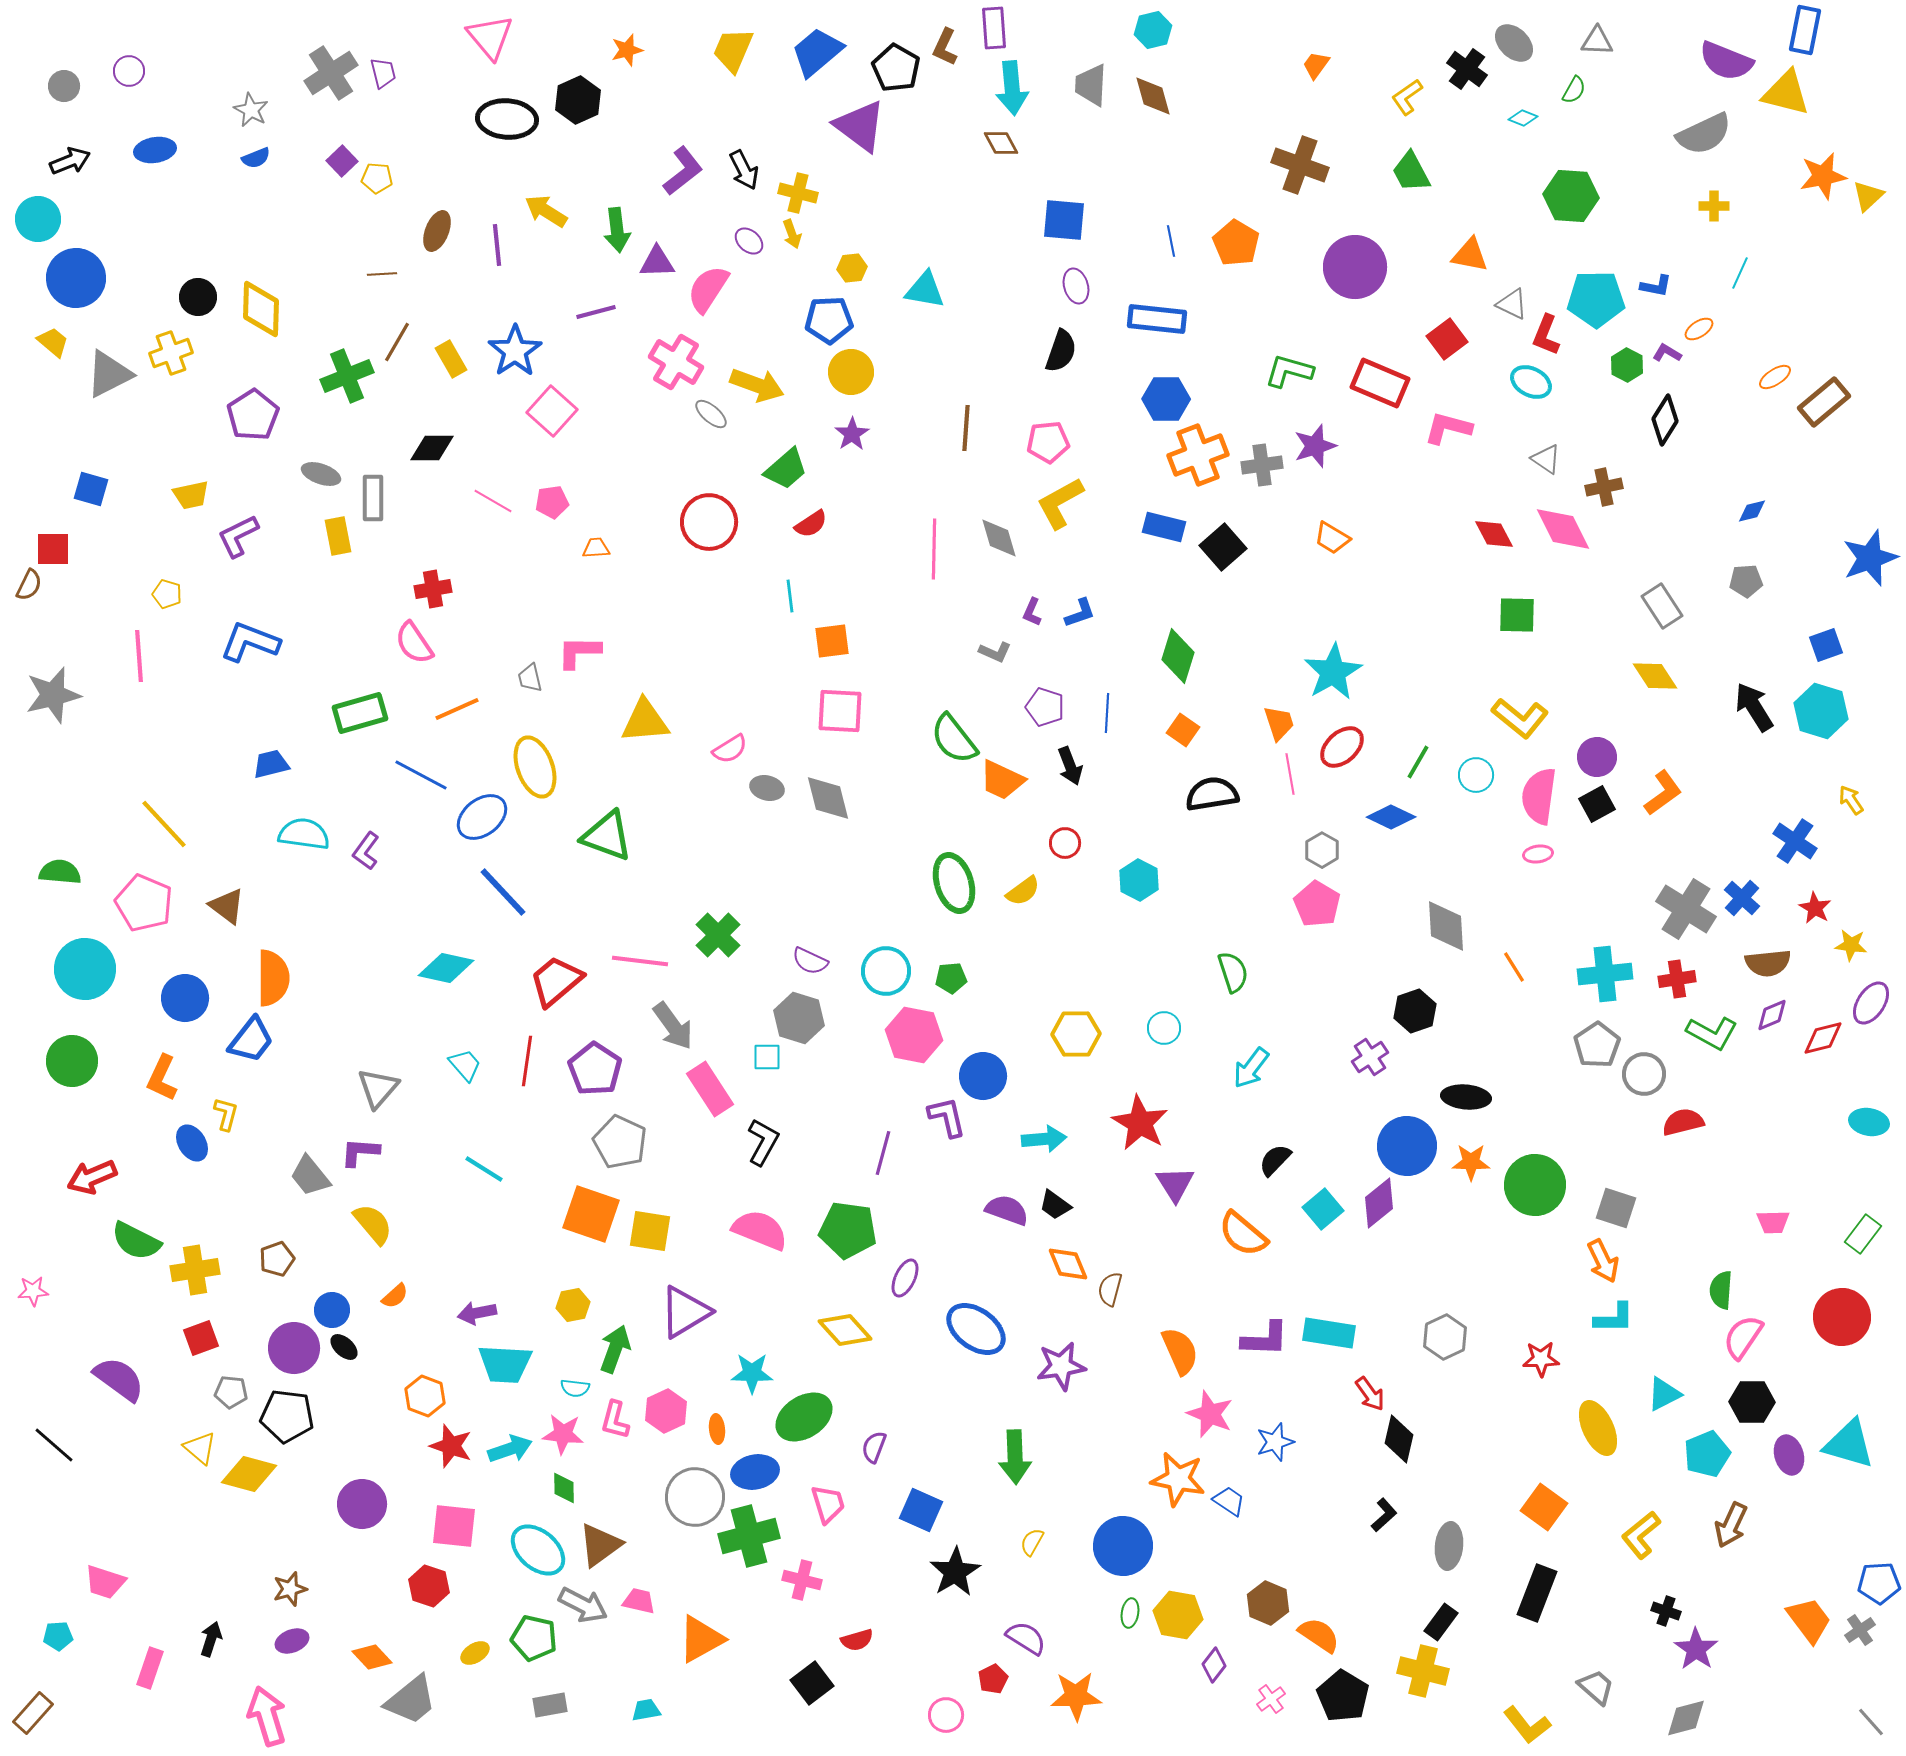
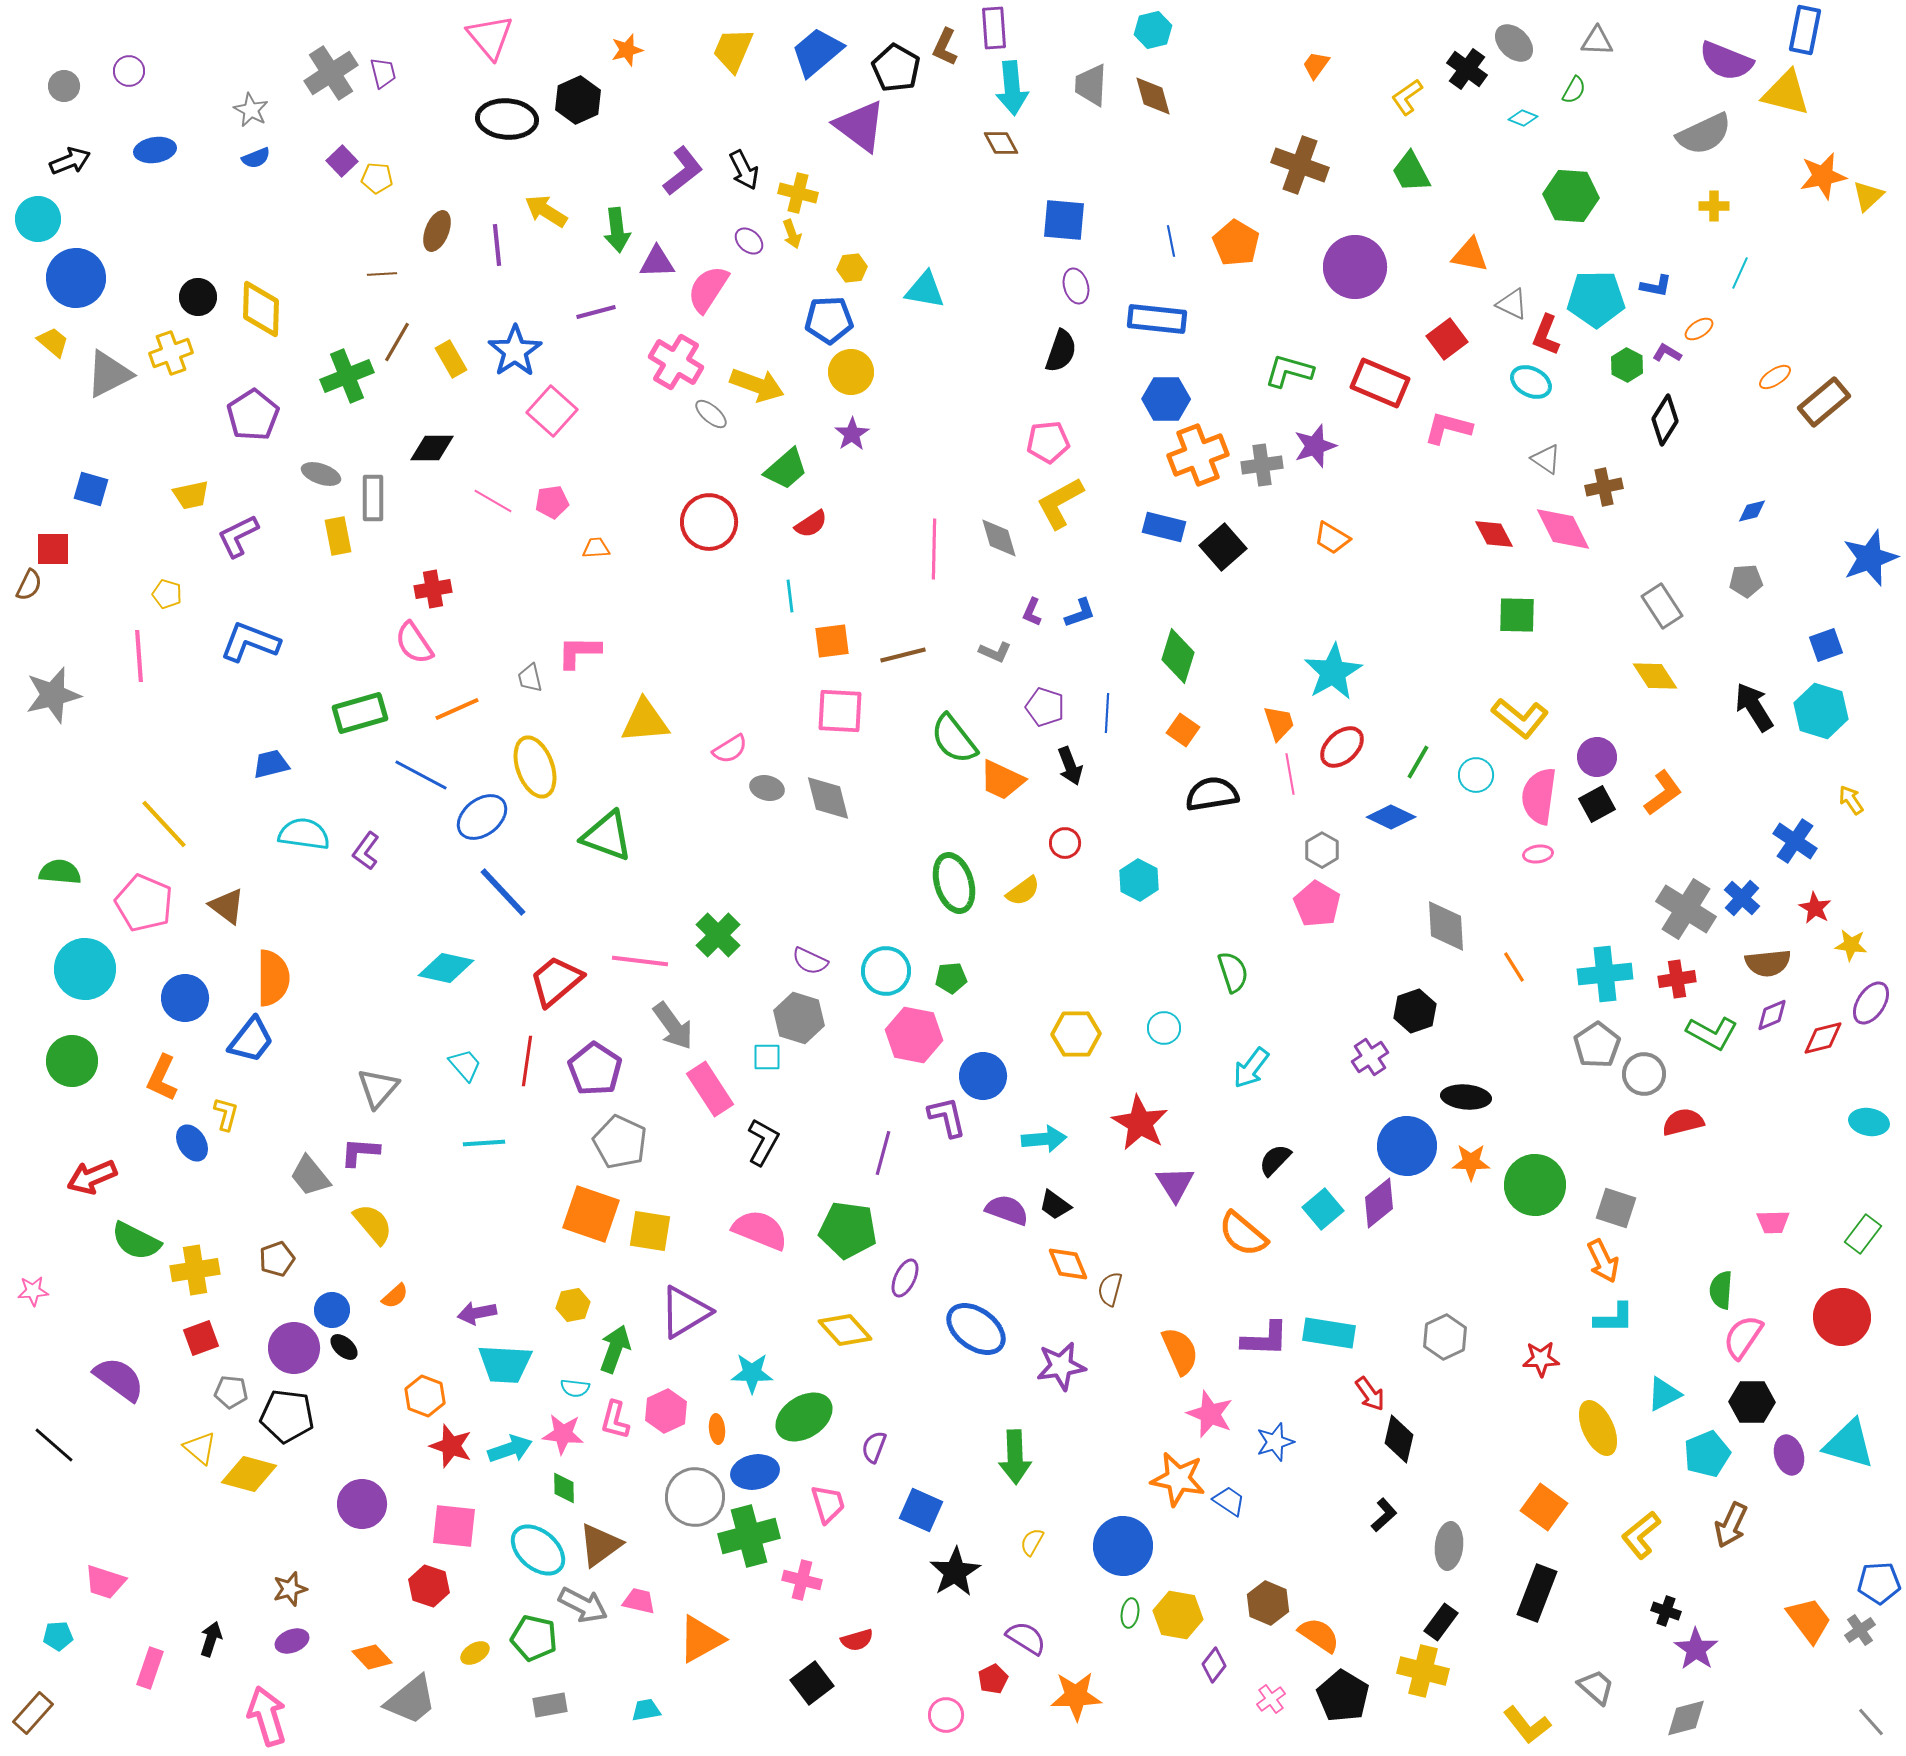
brown line at (966, 428): moved 63 px left, 227 px down; rotated 72 degrees clockwise
cyan line at (484, 1169): moved 26 px up; rotated 36 degrees counterclockwise
